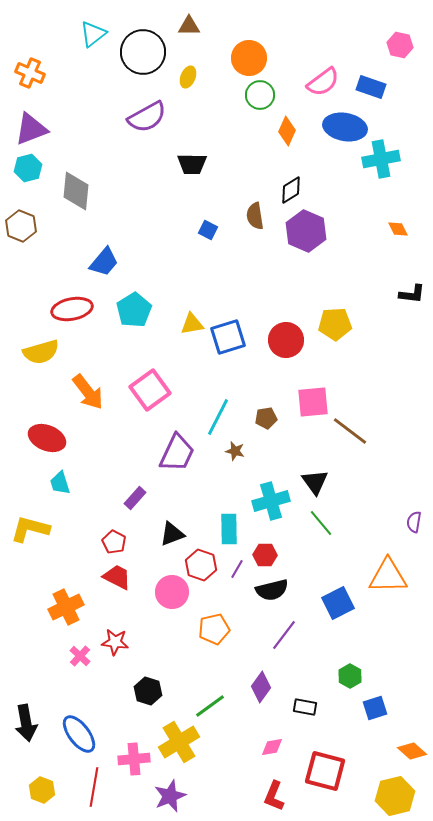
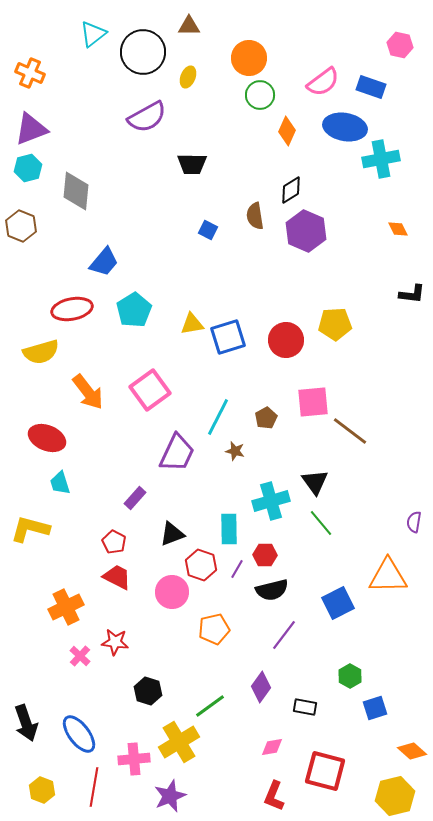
brown pentagon at (266, 418): rotated 20 degrees counterclockwise
black arrow at (26, 723): rotated 9 degrees counterclockwise
